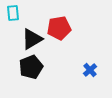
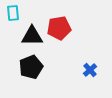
black triangle: moved 3 px up; rotated 30 degrees clockwise
